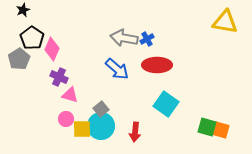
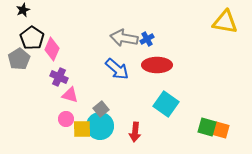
cyan circle: moved 1 px left
